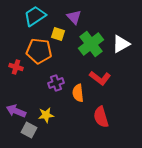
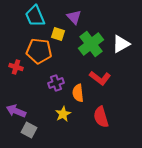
cyan trapezoid: rotated 80 degrees counterclockwise
yellow star: moved 17 px right, 1 px up; rotated 21 degrees counterclockwise
